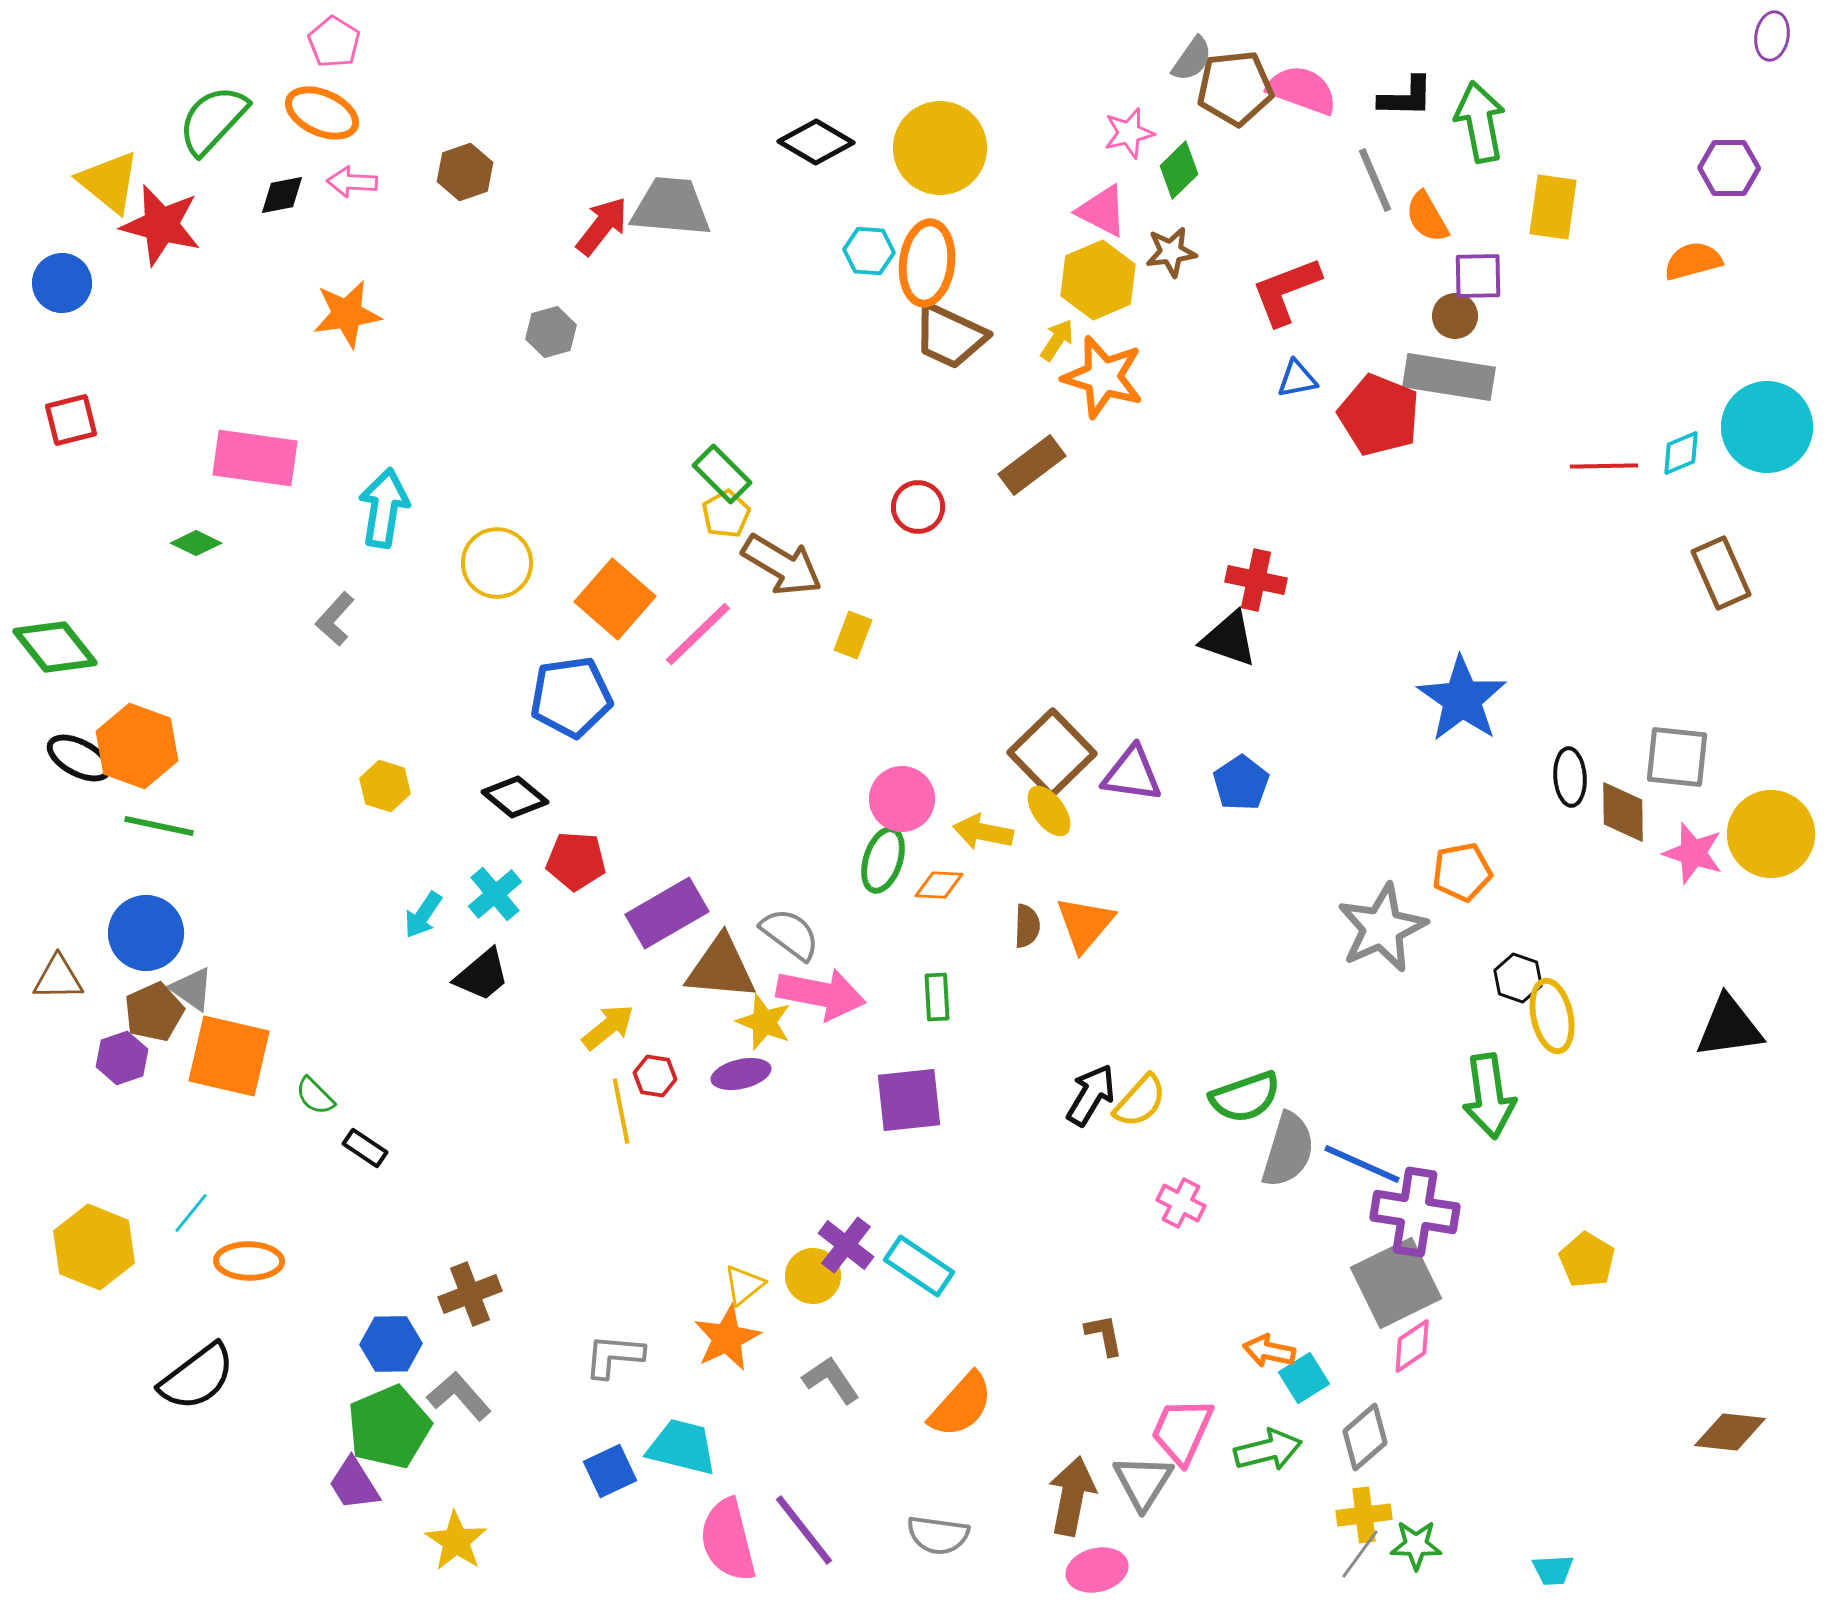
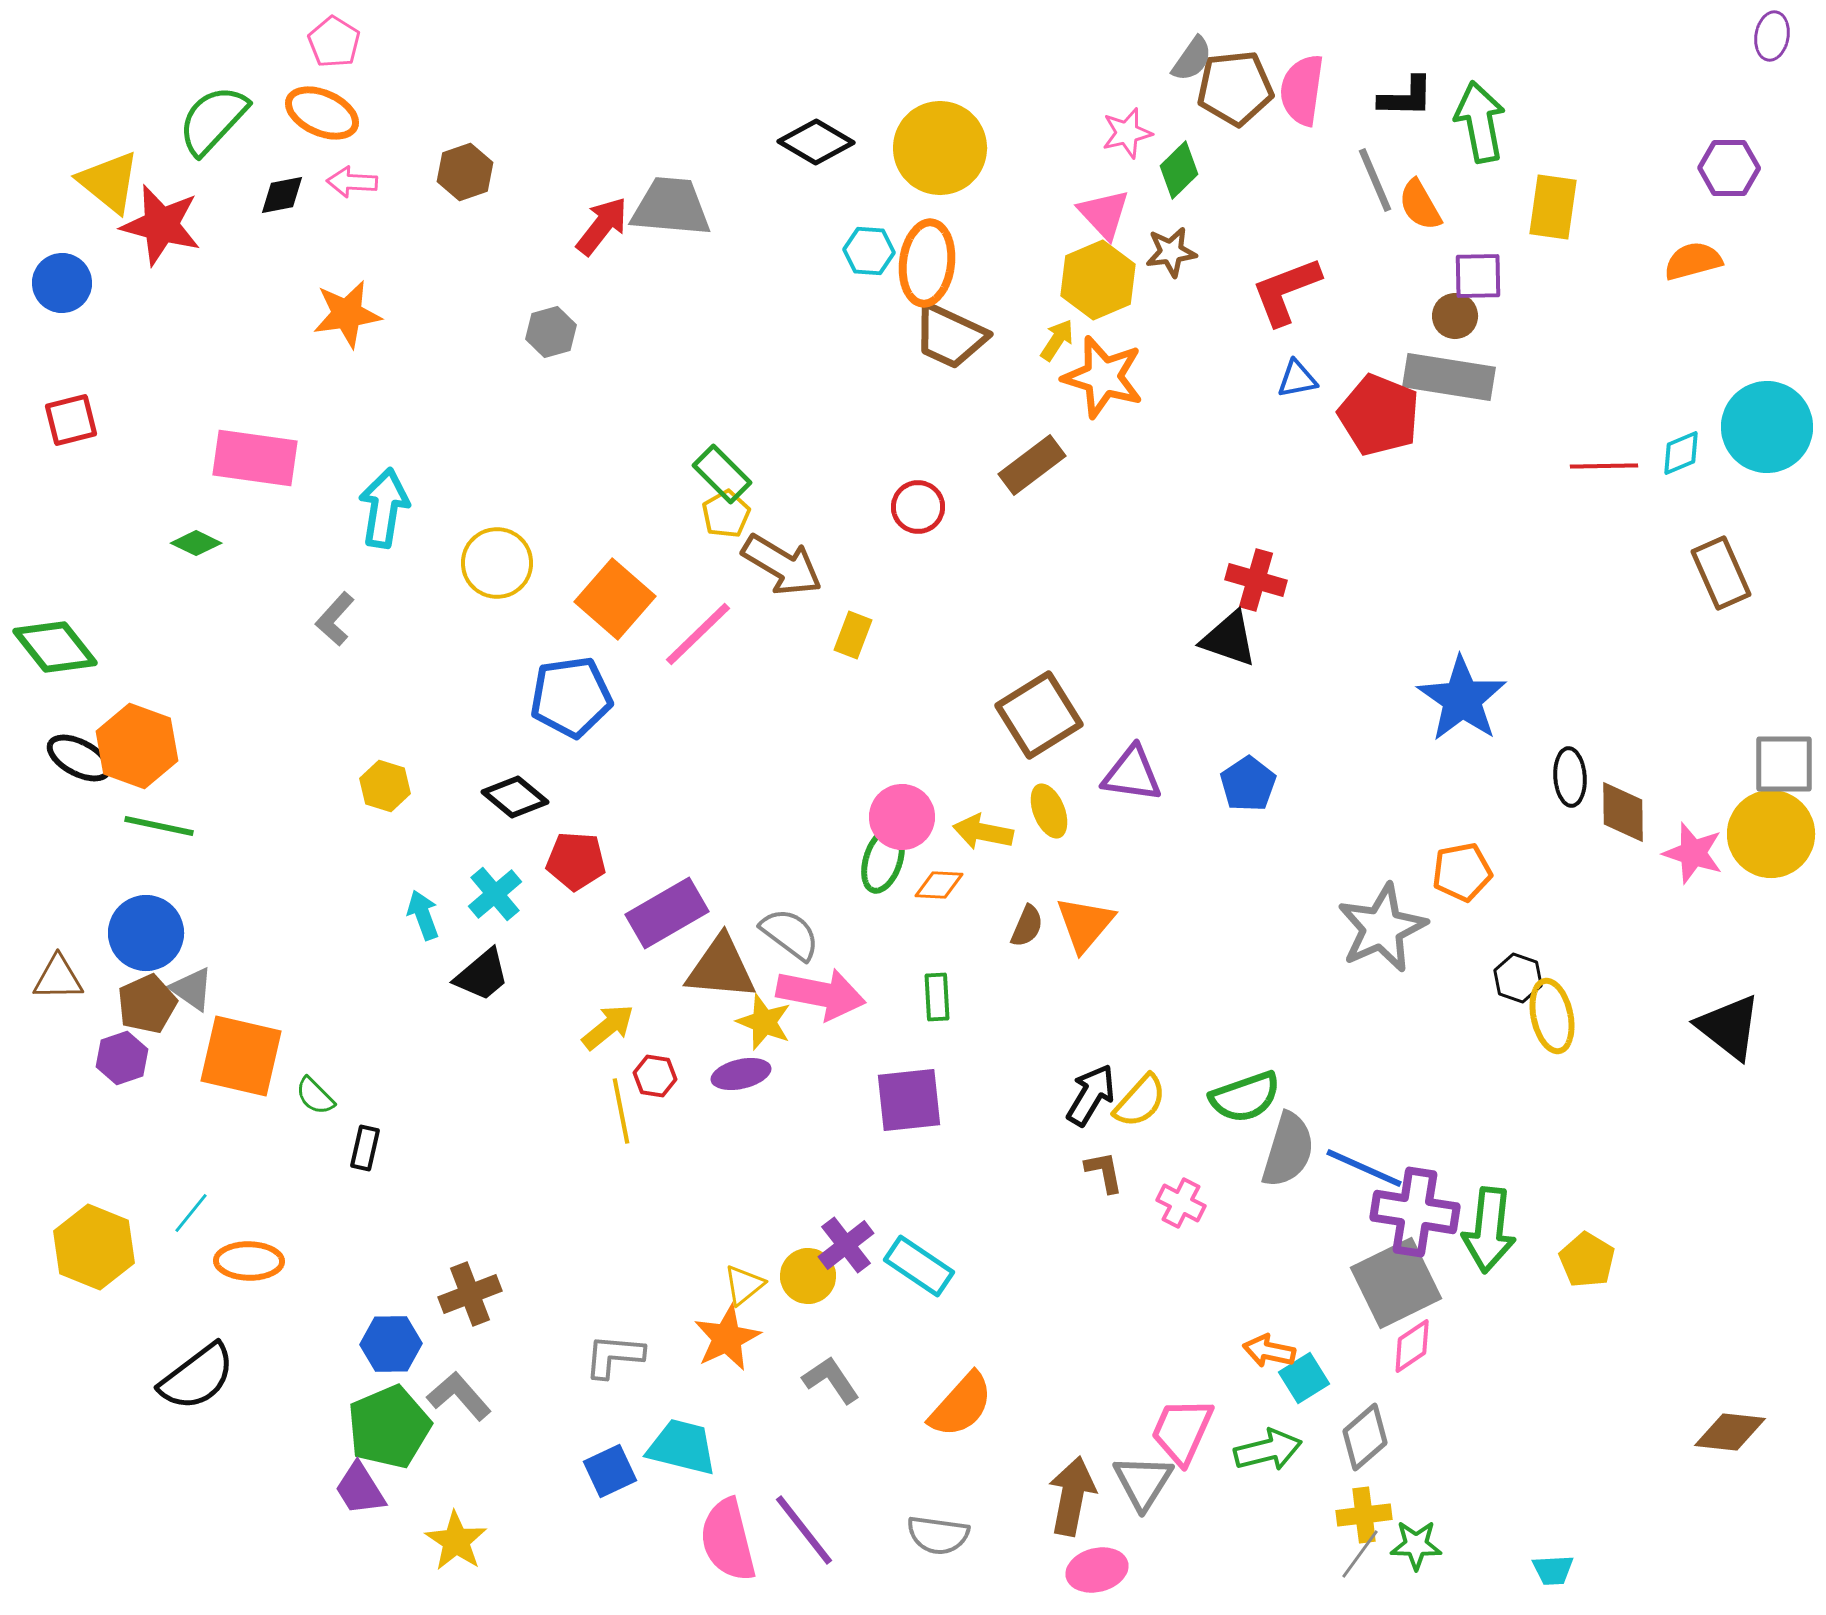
pink semicircle at (1302, 90): rotated 102 degrees counterclockwise
pink star at (1129, 133): moved 2 px left
pink triangle at (1102, 211): moved 2 px right, 3 px down; rotated 20 degrees clockwise
orange semicircle at (1427, 217): moved 7 px left, 12 px up
red cross at (1256, 580): rotated 4 degrees clockwise
brown square at (1052, 753): moved 13 px left, 38 px up; rotated 12 degrees clockwise
gray square at (1677, 757): moved 107 px right, 7 px down; rotated 6 degrees counterclockwise
blue pentagon at (1241, 783): moved 7 px right, 1 px down
pink circle at (902, 799): moved 18 px down
yellow ellipse at (1049, 811): rotated 14 degrees clockwise
cyan arrow at (423, 915): rotated 126 degrees clockwise
brown semicircle at (1027, 926): rotated 21 degrees clockwise
brown pentagon at (154, 1012): moved 7 px left, 8 px up
black triangle at (1729, 1027): rotated 46 degrees clockwise
orange square at (229, 1056): moved 12 px right
green arrow at (1489, 1096): moved 134 px down; rotated 14 degrees clockwise
black rectangle at (365, 1148): rotated 69 degrees clockwise
blue line at (1362, 1164): moved 2 px right, 4 px down
purple cross at (846, 1245): rotated 14 degrees clockwise
yellow circle at (813, 1276): moved 5 px left
brown L-shape at (1104, 1335): moved 163 px up
purple trapezoid at (354, 1484): moved 6 px right, 5 px down
